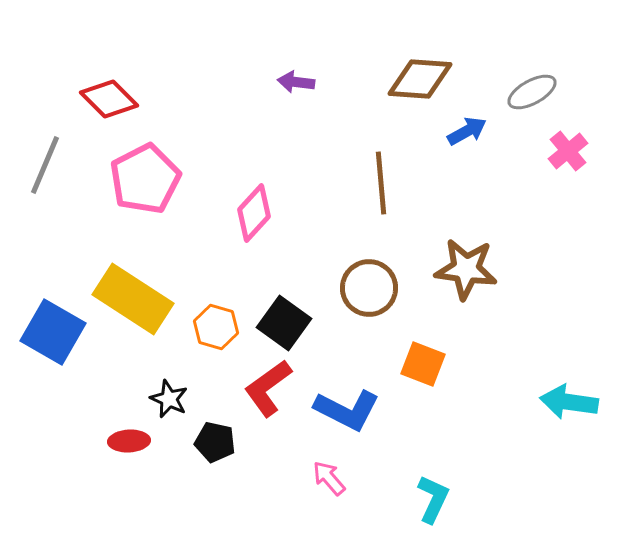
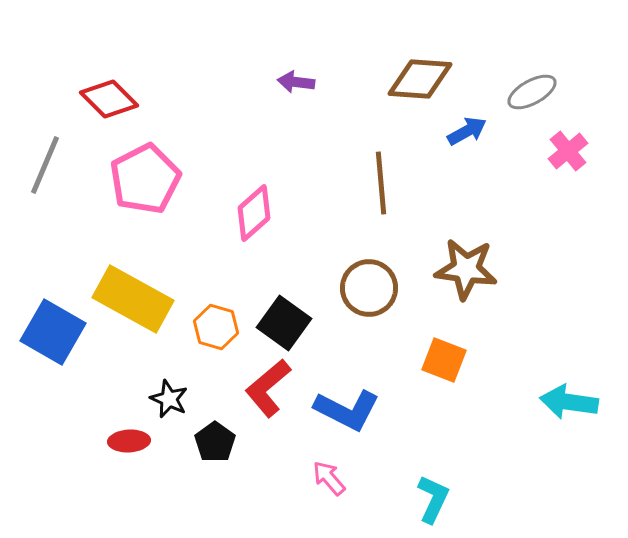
pink diamond: rotated 6 degrees clockwise
yellow rectangle: rotated 4 degrees counterclockwise
orange square: moved 21 px right, 4 px up
red L-shape: rotated 4 degrees counterclockwise
black pentagon: rotated 24 degrees clockwise
